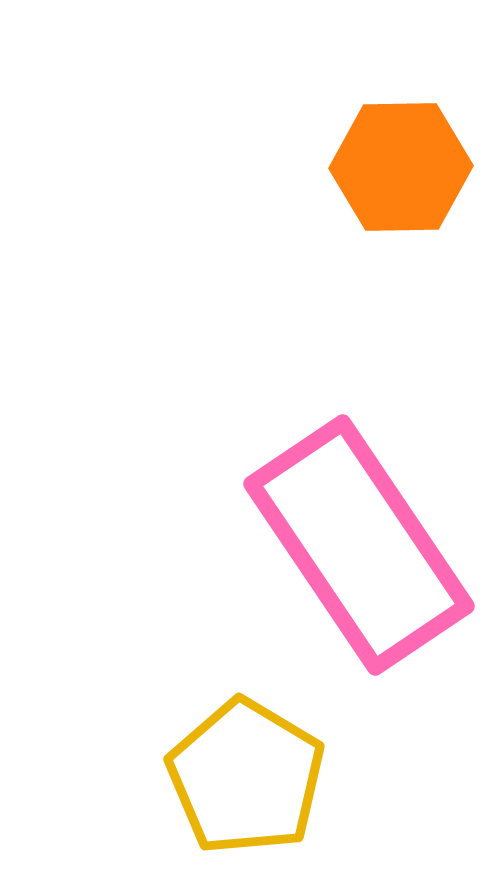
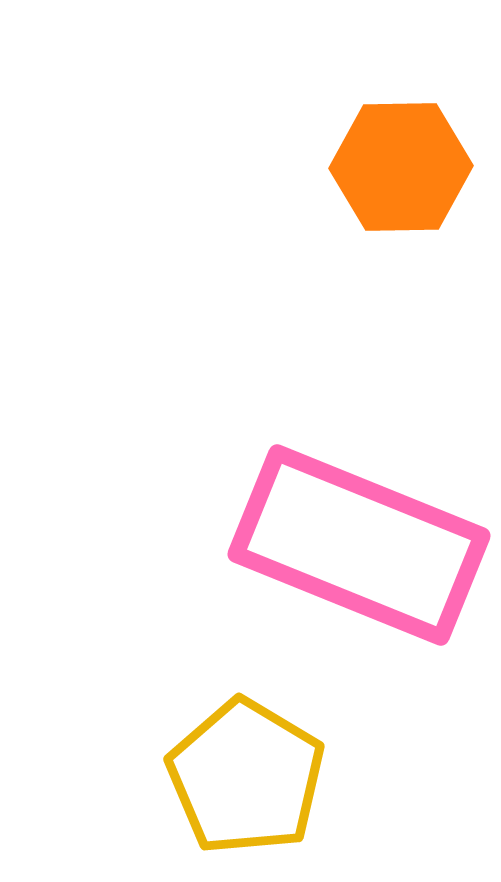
pink rectangle: rotated 34 degrees counterclockwise
